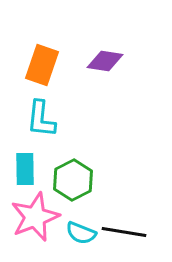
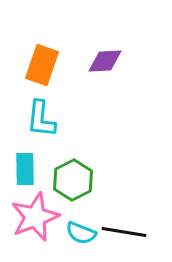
purple diamond: rotated 12 degrees counterclockwise
